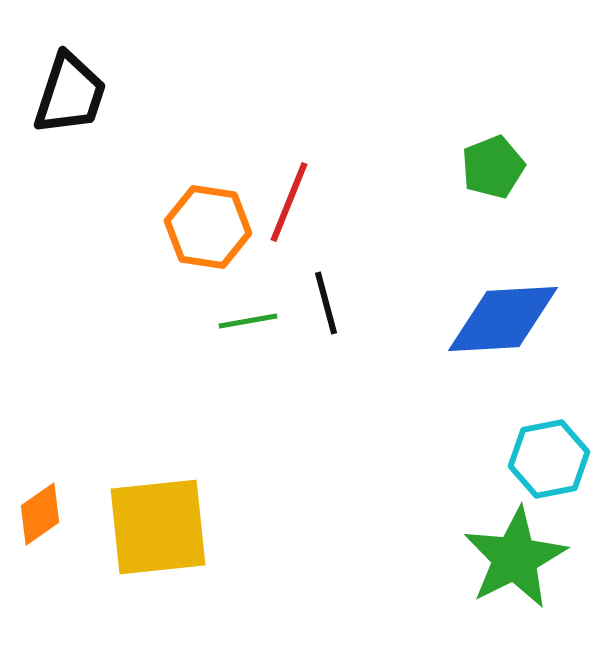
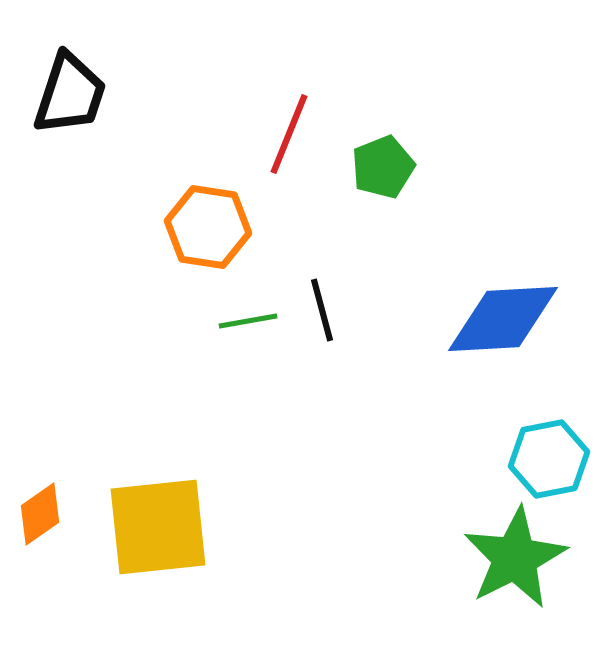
green pentagon: moved 110 px left
red line: moved 68 px up
black line: moved 4 px left, 7 px down
